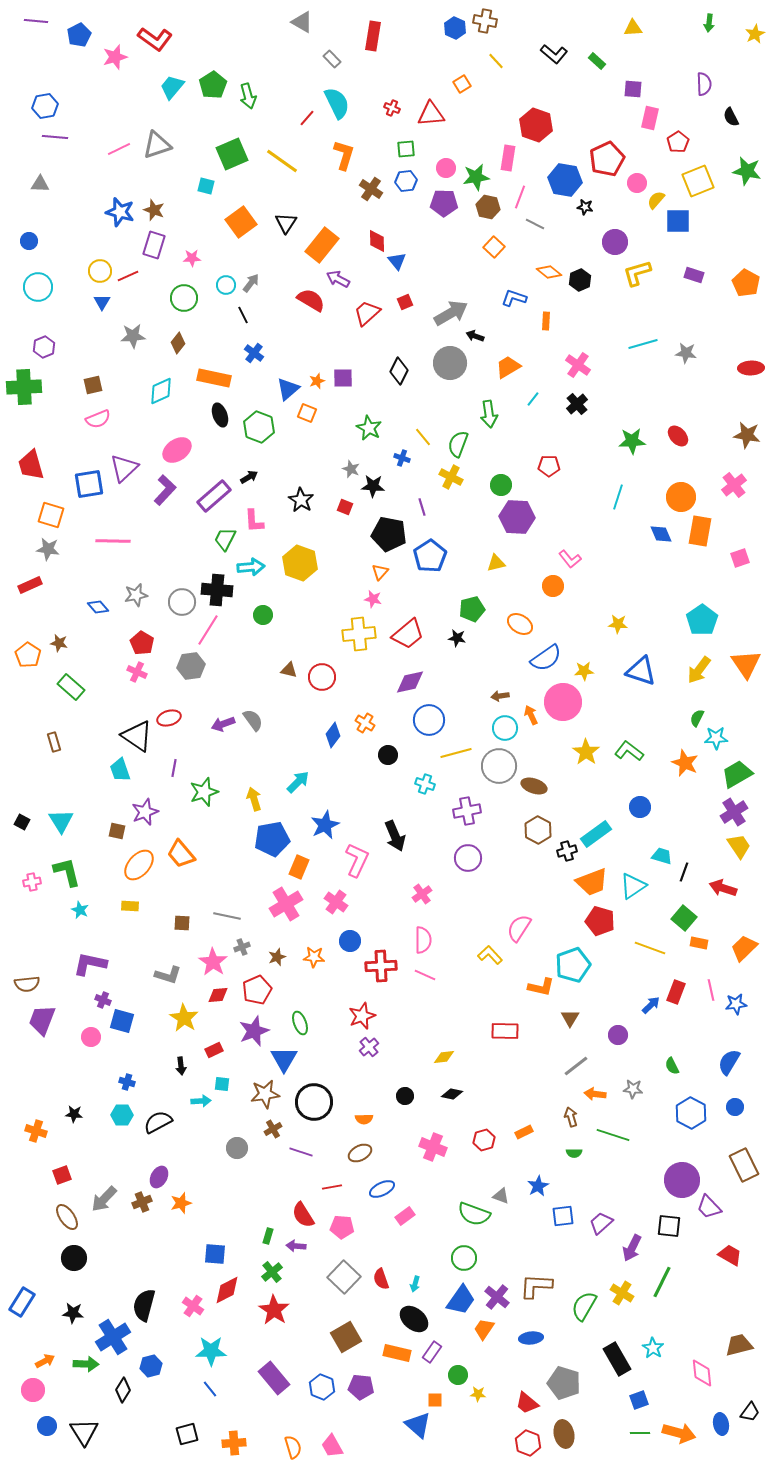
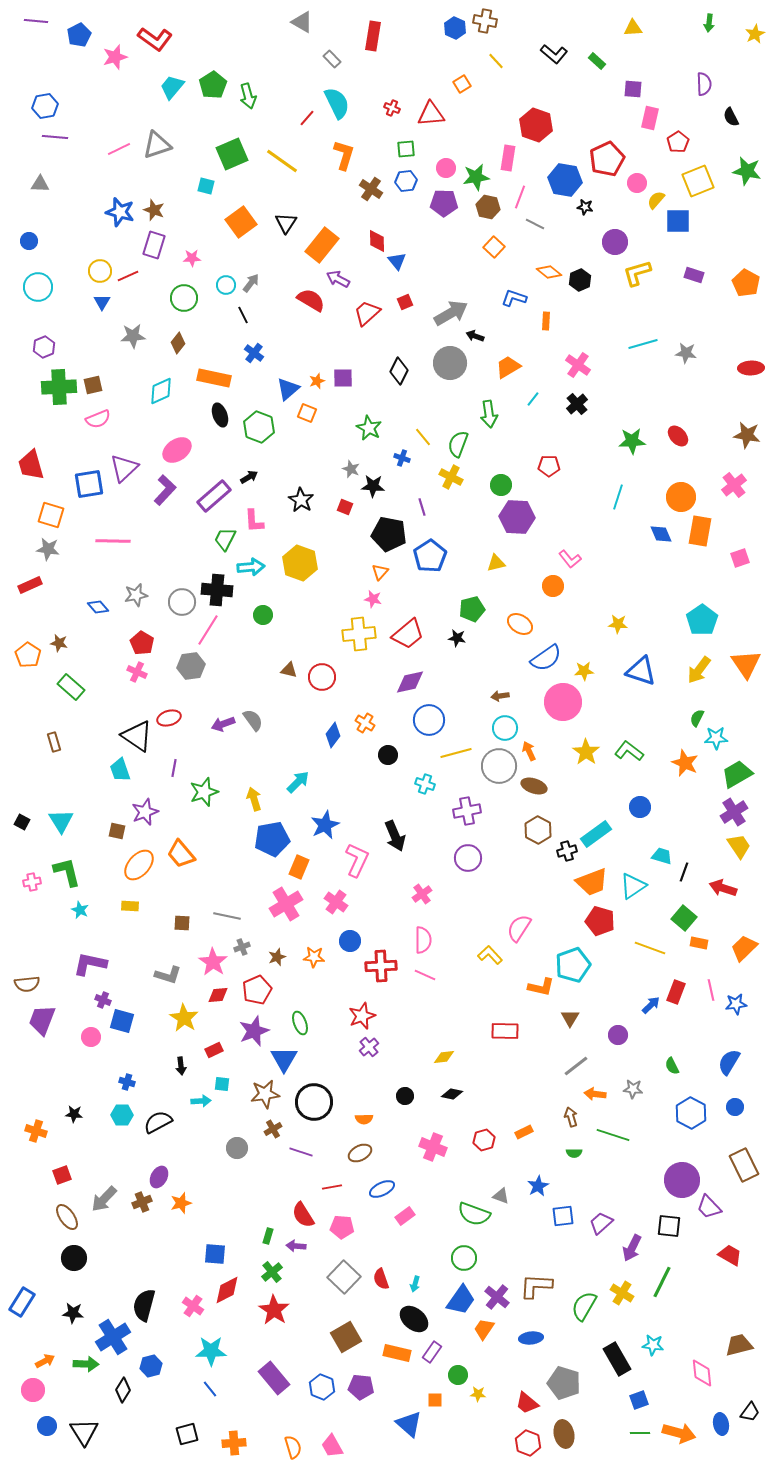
green cross at (24, 387): moved 35 px right
orange arrow at (531, 715): moved 2 px left, 36 px down
cyan star at (653, 1348): moved 3 px up; rotated 25 degrees counterclockwise
blue triangle at (418, 1425): moved 9 px left, 1 px up
